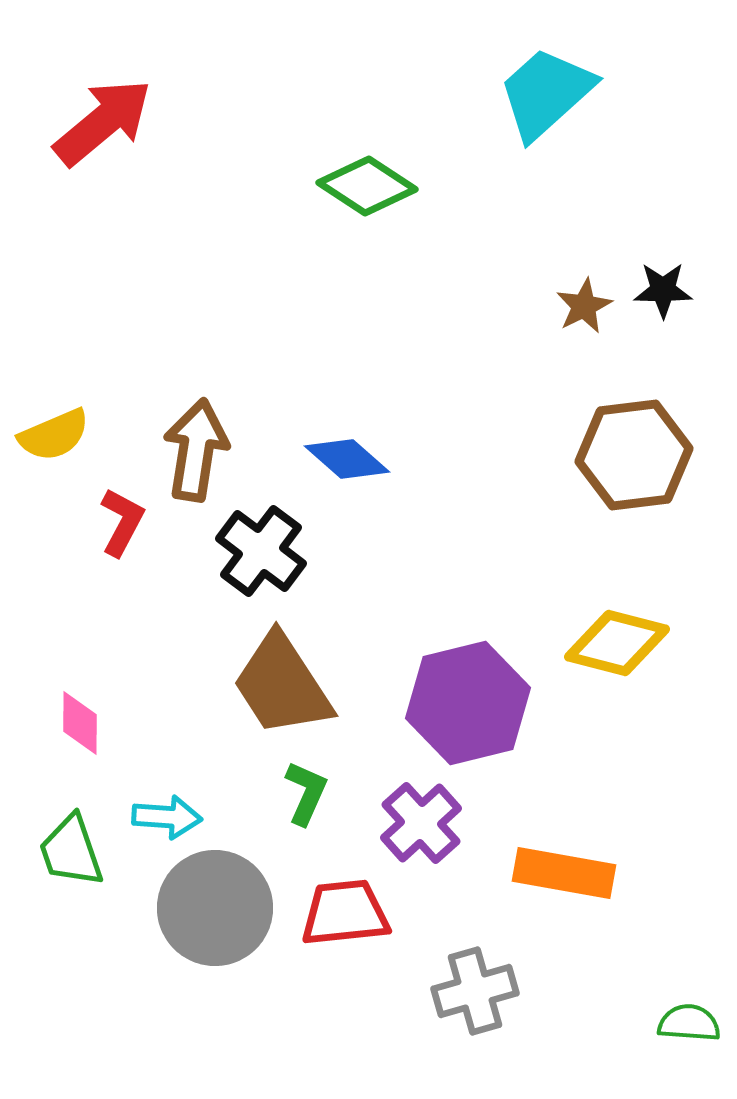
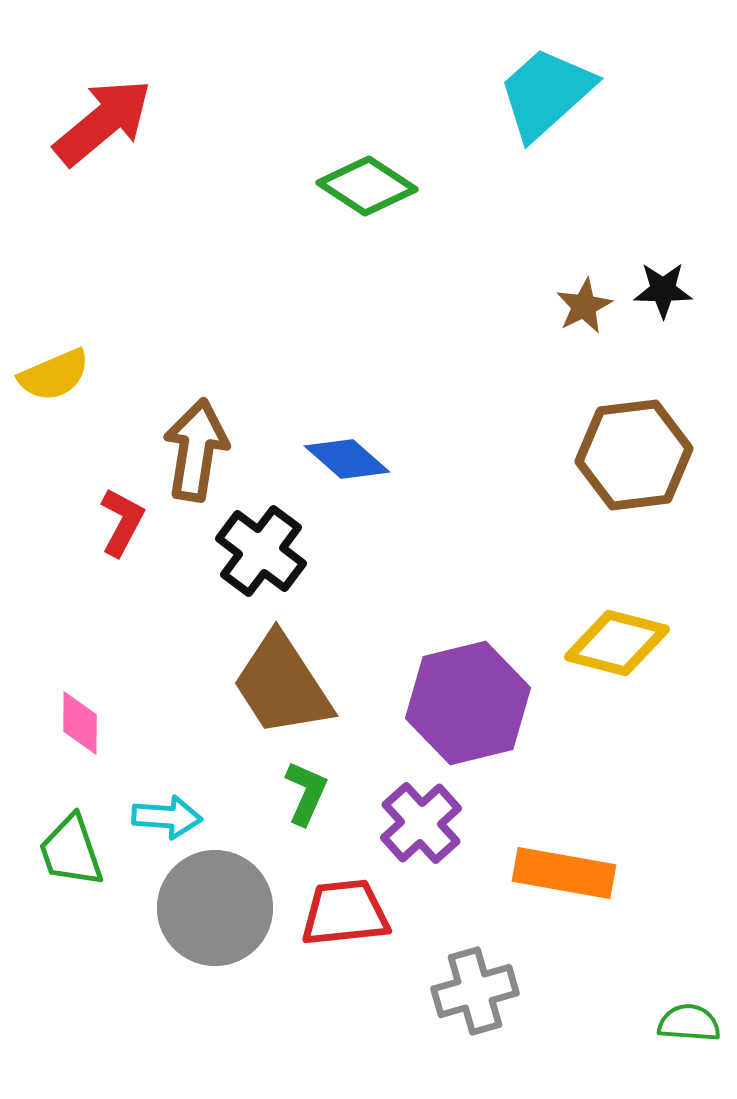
yellow semicircle: moved 60 px up
